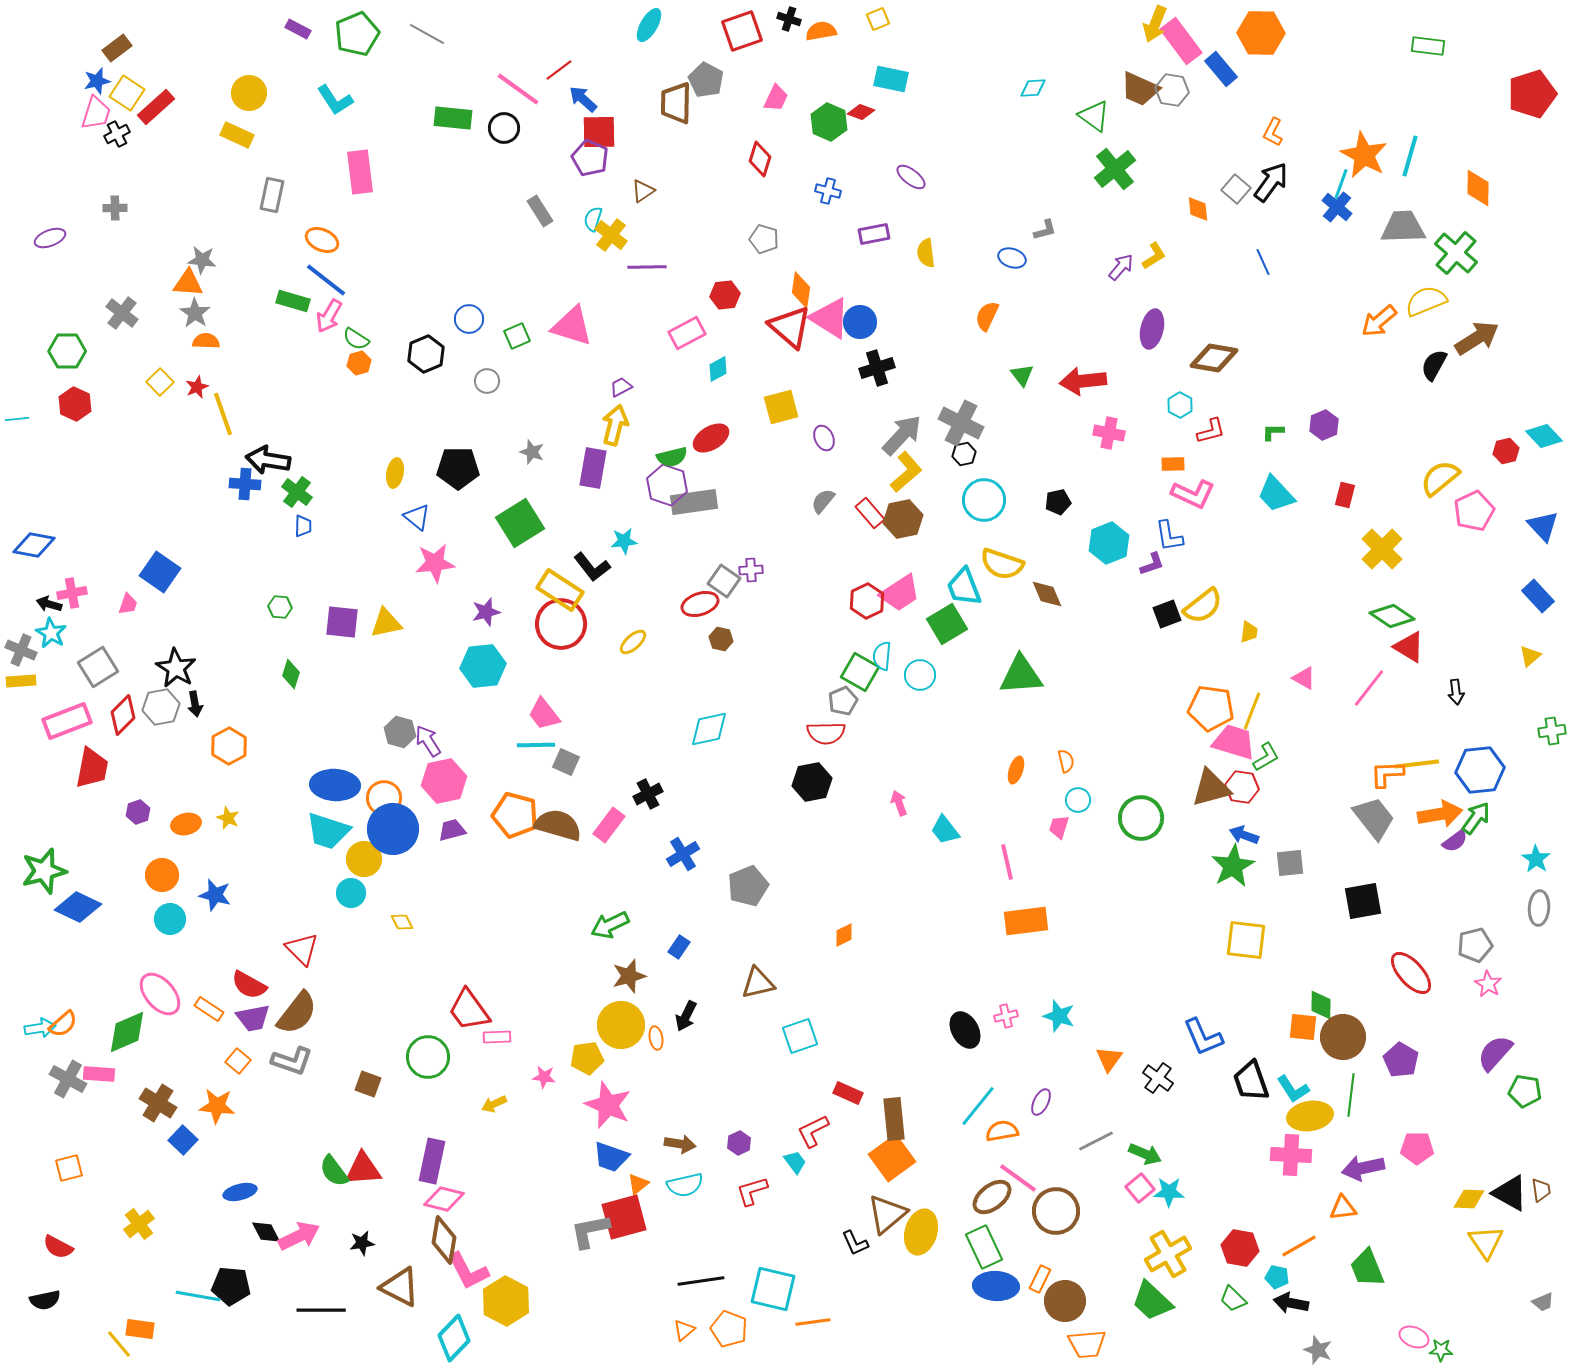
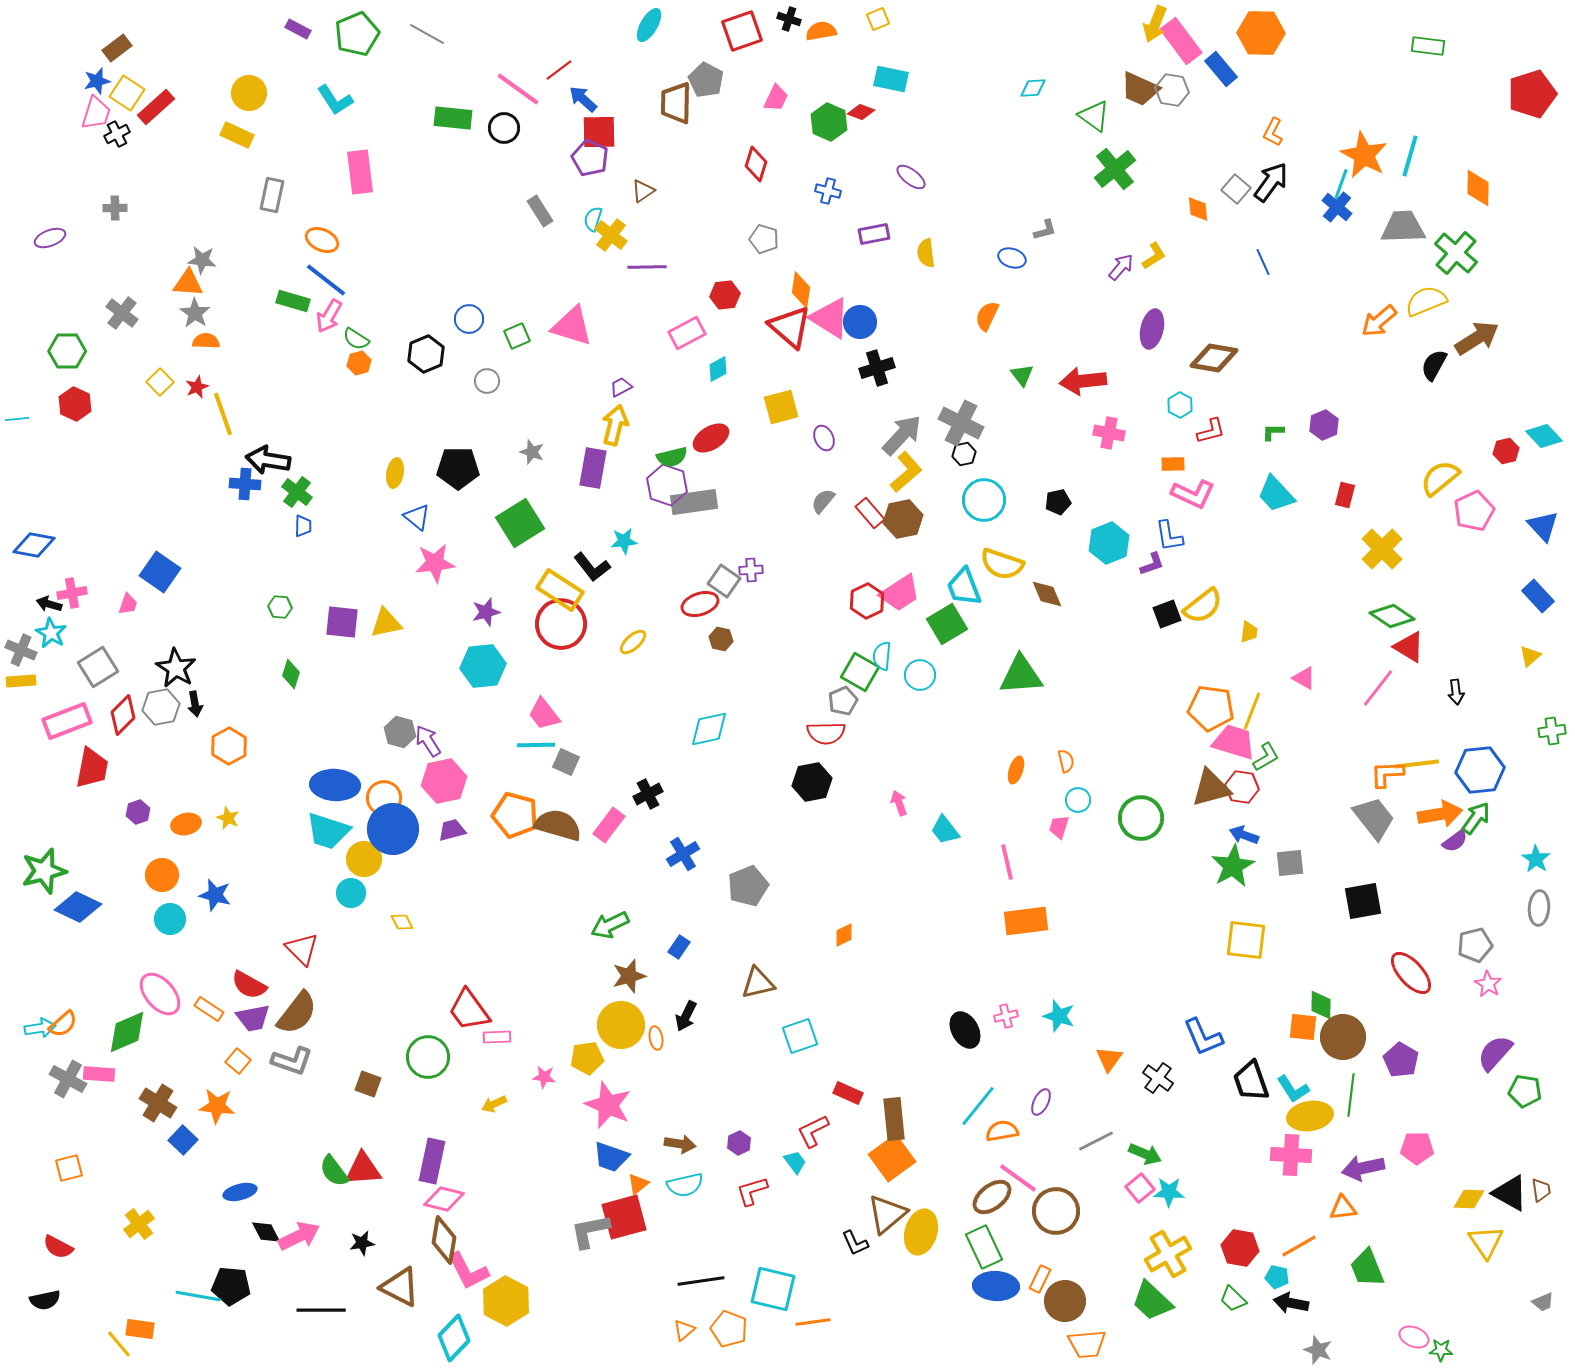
red diamond at (760, 159): moved 4 px left, 5 px down
pink line at (1369, 688): moved 9 px right
